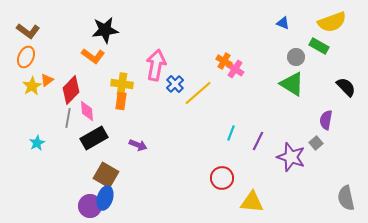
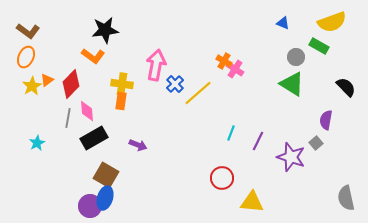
red diamond: moved 6 px up
